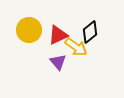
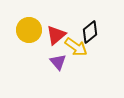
red triangle: moved 2 px left; rotated 15 degrees counterclockwise
